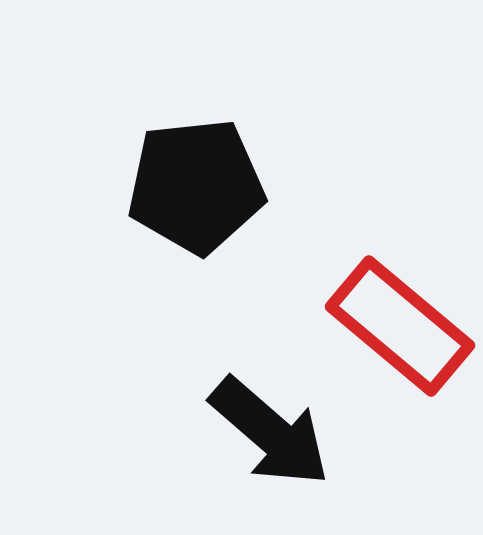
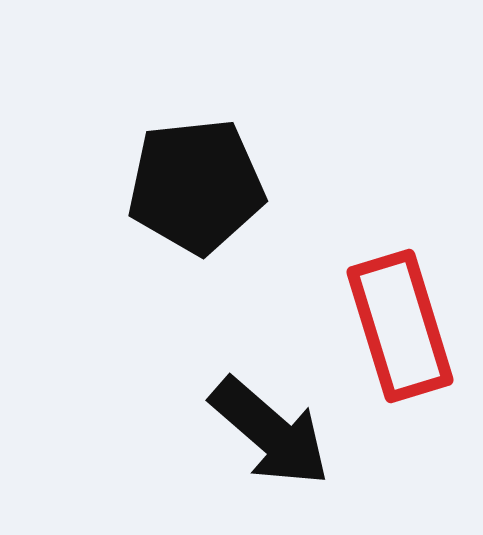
red rectangle: rotated 33 degrees clockwise
